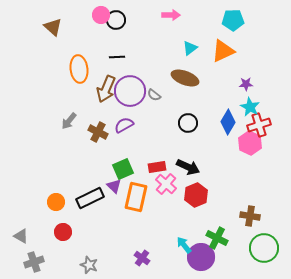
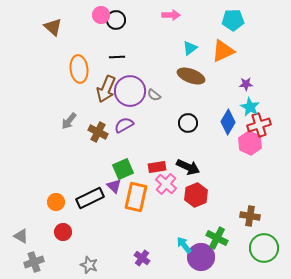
brown ellipse at (185, 78): moved 6 px right, 2 px up
